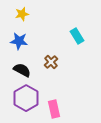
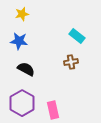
cyan rectangle: rotated 21 degrees counterclockwise
brown cross: moved 20 px right; rotated 32 degrees clockwise
black semicircle: moved 4 px right, 1 px up
purple hexagon: moved 4 px left, 5 px down
pink rectangle: moved 1 px left, 1 px down
